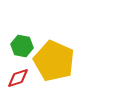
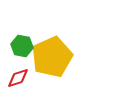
yellow pentagon: moved 2 px left, 4 px up; rotated 24 degrees clockwise
